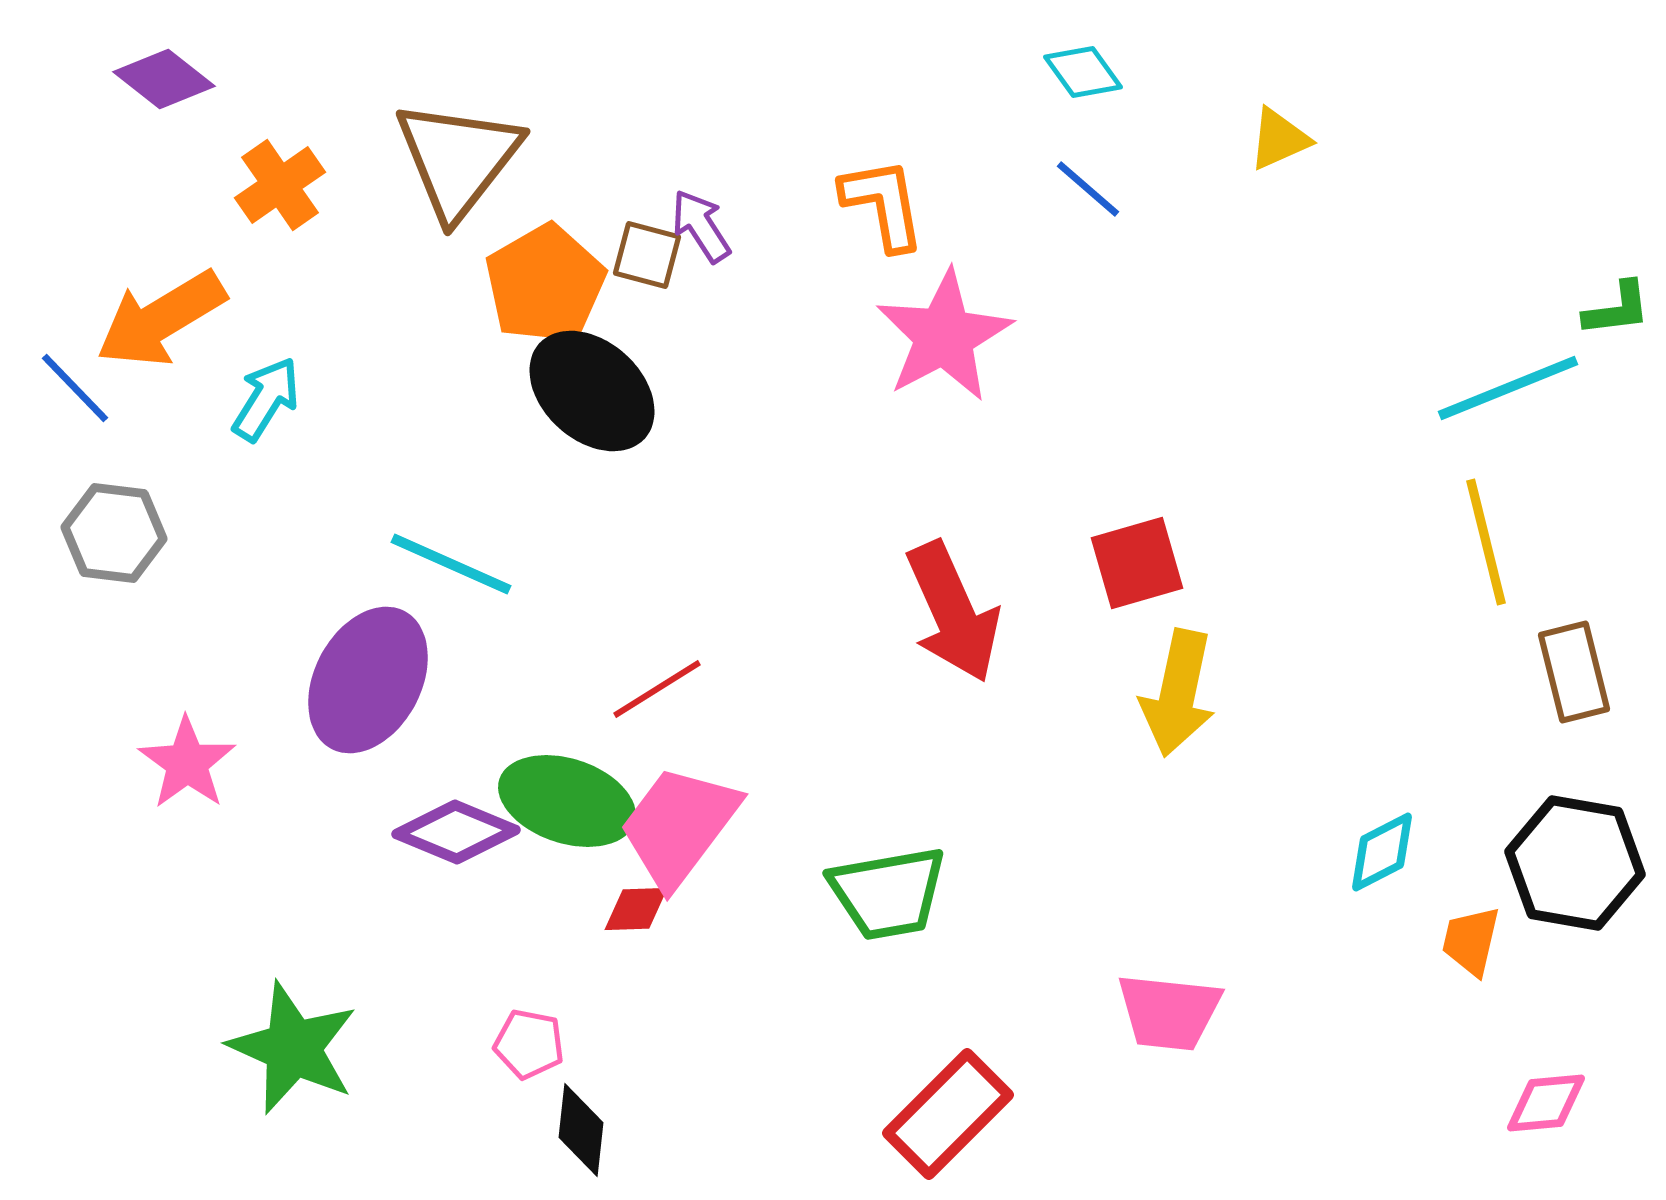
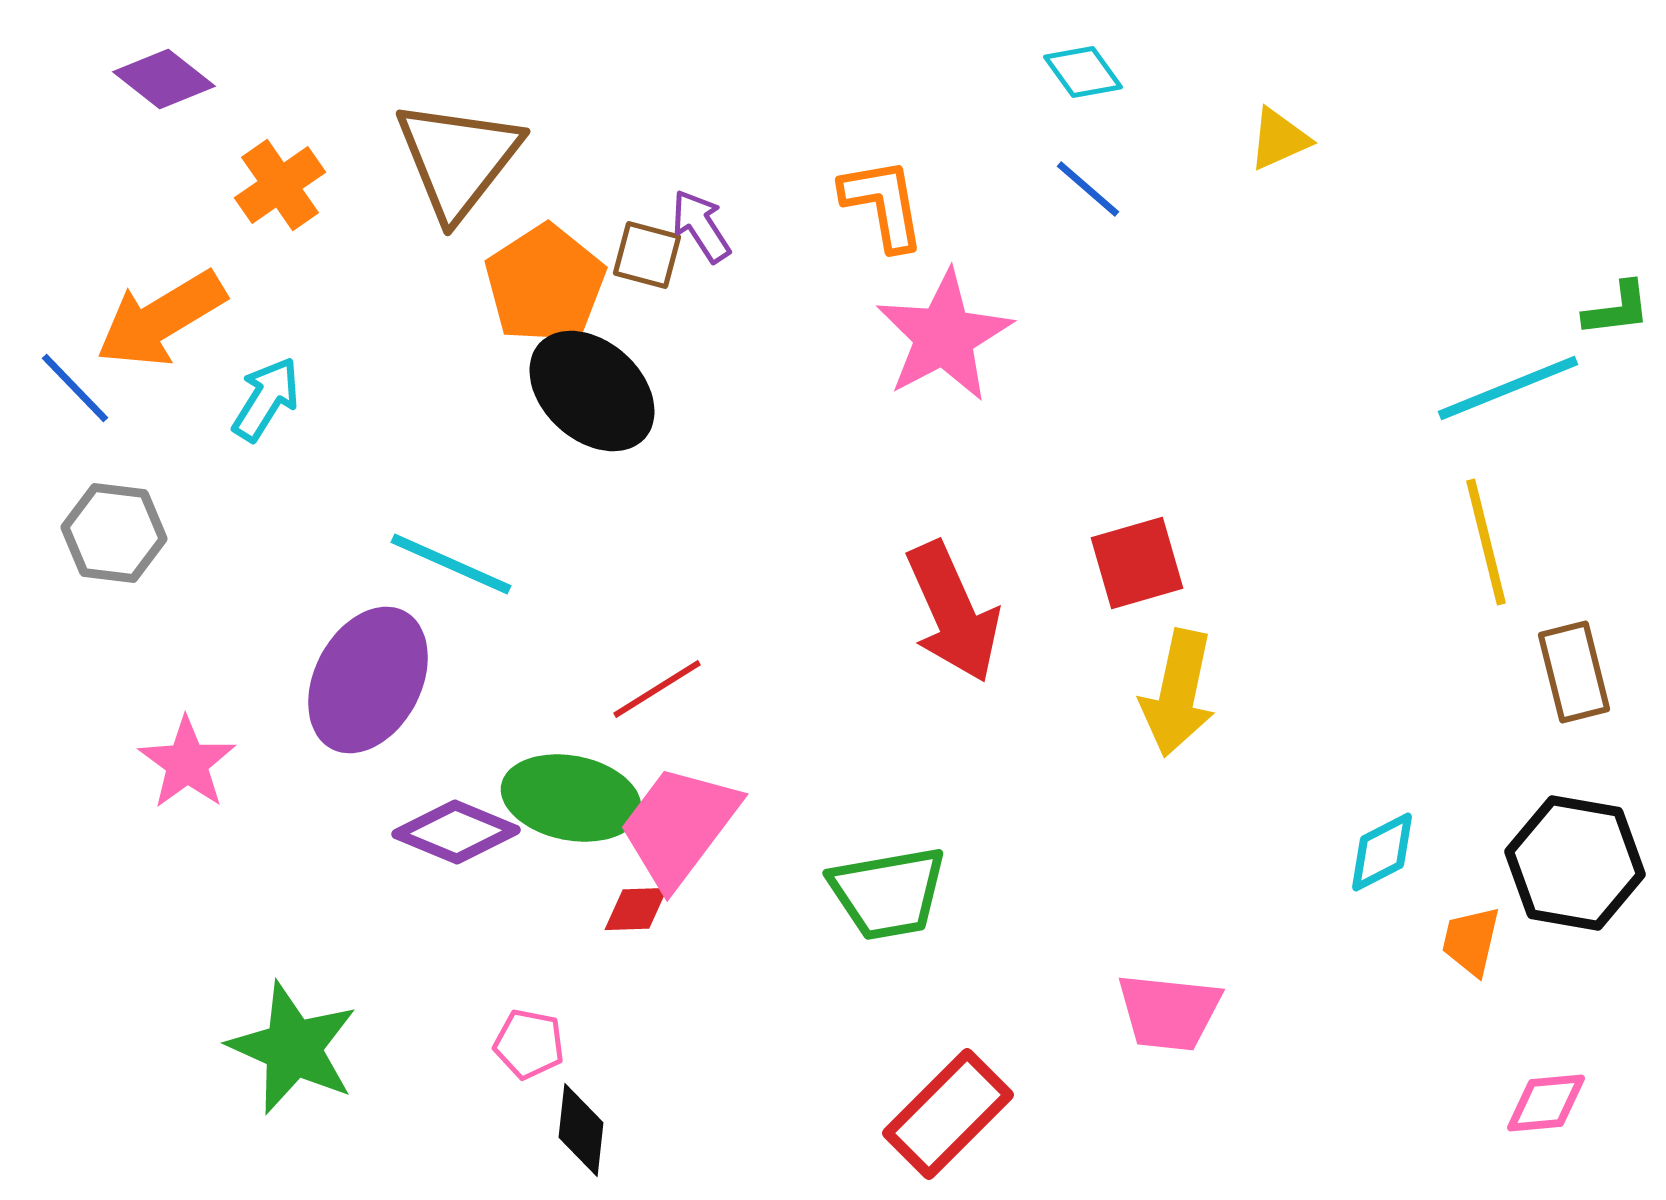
orange pentagon at (545, 284): rotated 3 degrees counterclockwise
green ellipse at (567, 801): moved 4 px right, 3 px up; rotated 7 degrees counterclockwise
